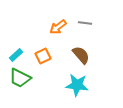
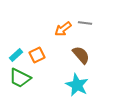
orange arrow: moved 5 px right, 2 px down
orange square: moved 6 px left, 1 px up
cyan star: rotated 20 degrees clockwise
